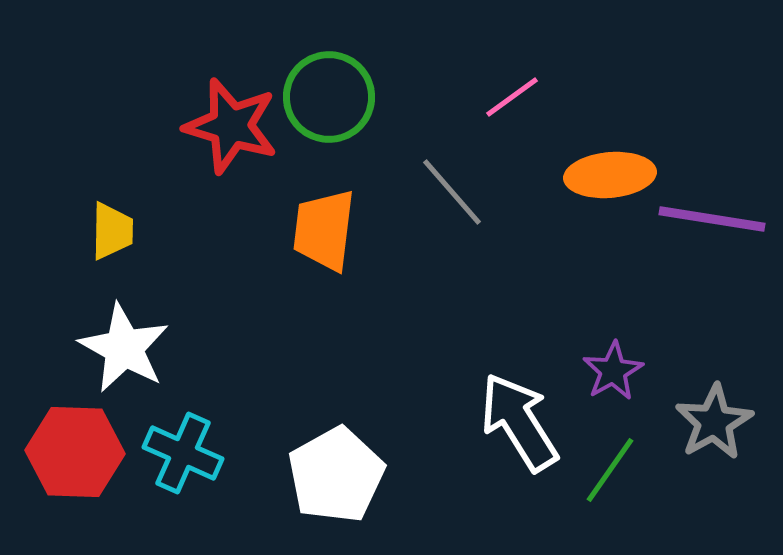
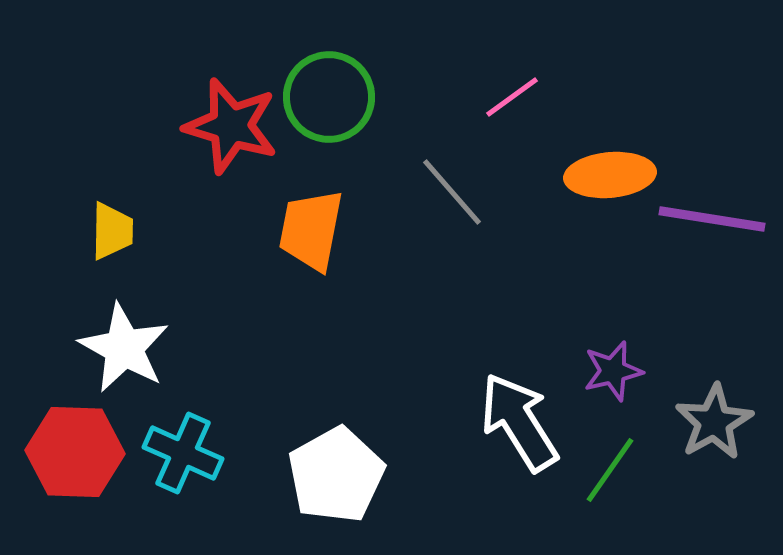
orange trapezoid: moved 13 px left; rotated 4 degrees clockwise
purple star: rotated 16 degrees clockwise
